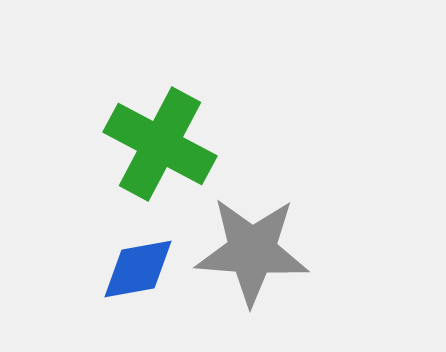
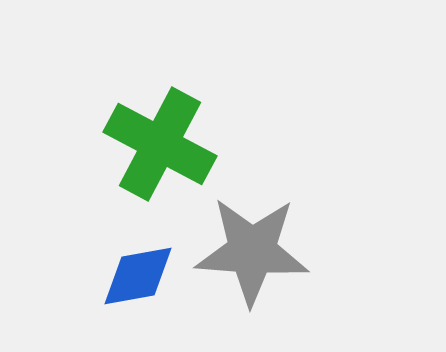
blue diamond: moved 7 px down
